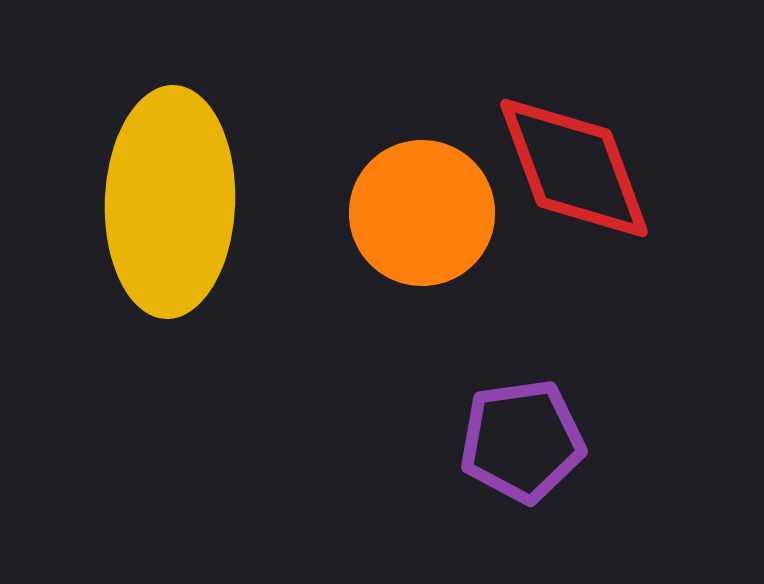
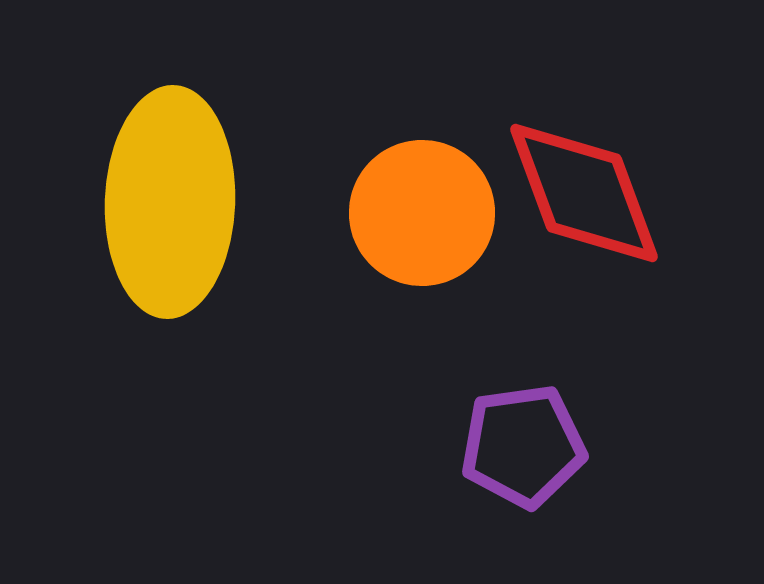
red diamond: moved 10 px right, 25 px down
purple pentagon: moved 1 px right, 5 px down
